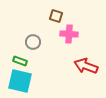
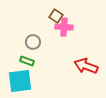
brown square: rotated 16 degrees clockwise
pink cross: moved 5 px left, 7 px up
green rectangle: moved 7 px right
cyan square: rotated 20 degrees counterclockwise
